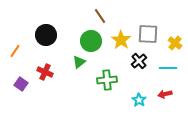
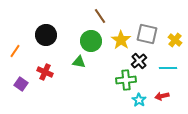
gray square: moved 1 px left; rotated 10 degrees clockwise
yellow cross: moved 3 px up
green triangle: rotated 48 degrees clockwise
green cross: moved 19 px right
red arrow: moved 3 px left, 2 px down
